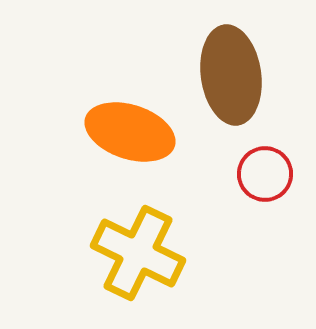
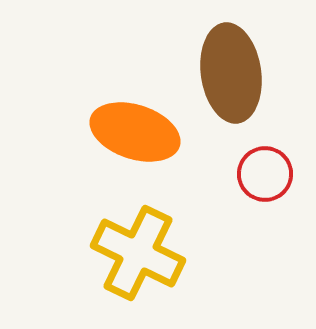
brown ellipse: moved 2 px up
orange ellipse: moved 5 px right
